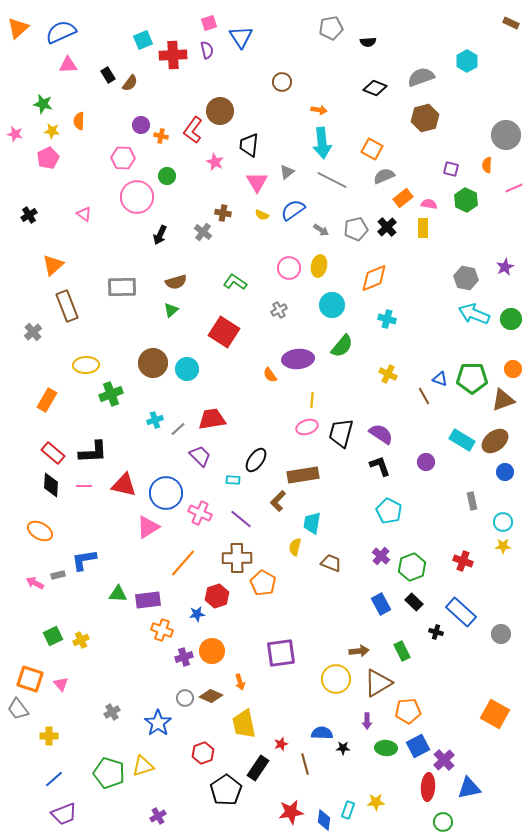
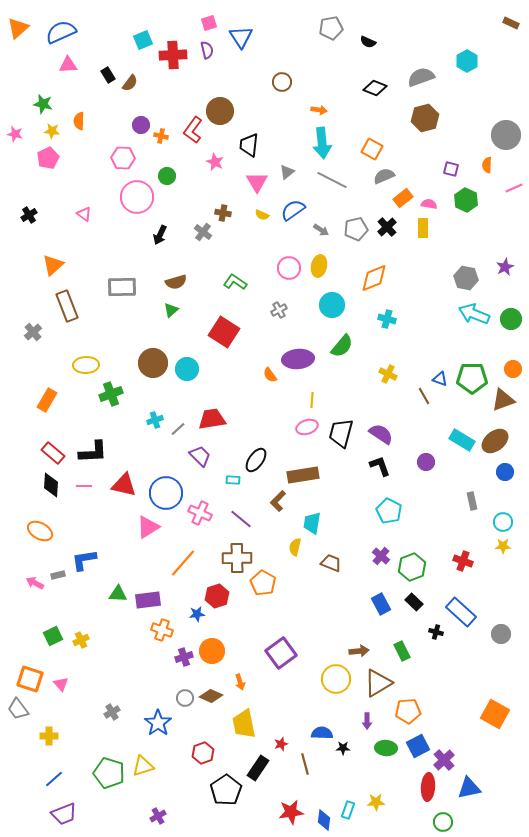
black semicircle at (368, 42): rotated 28 degrees clockwise
purple square at (281, 653): rotated 28 degrees counterclockwise
